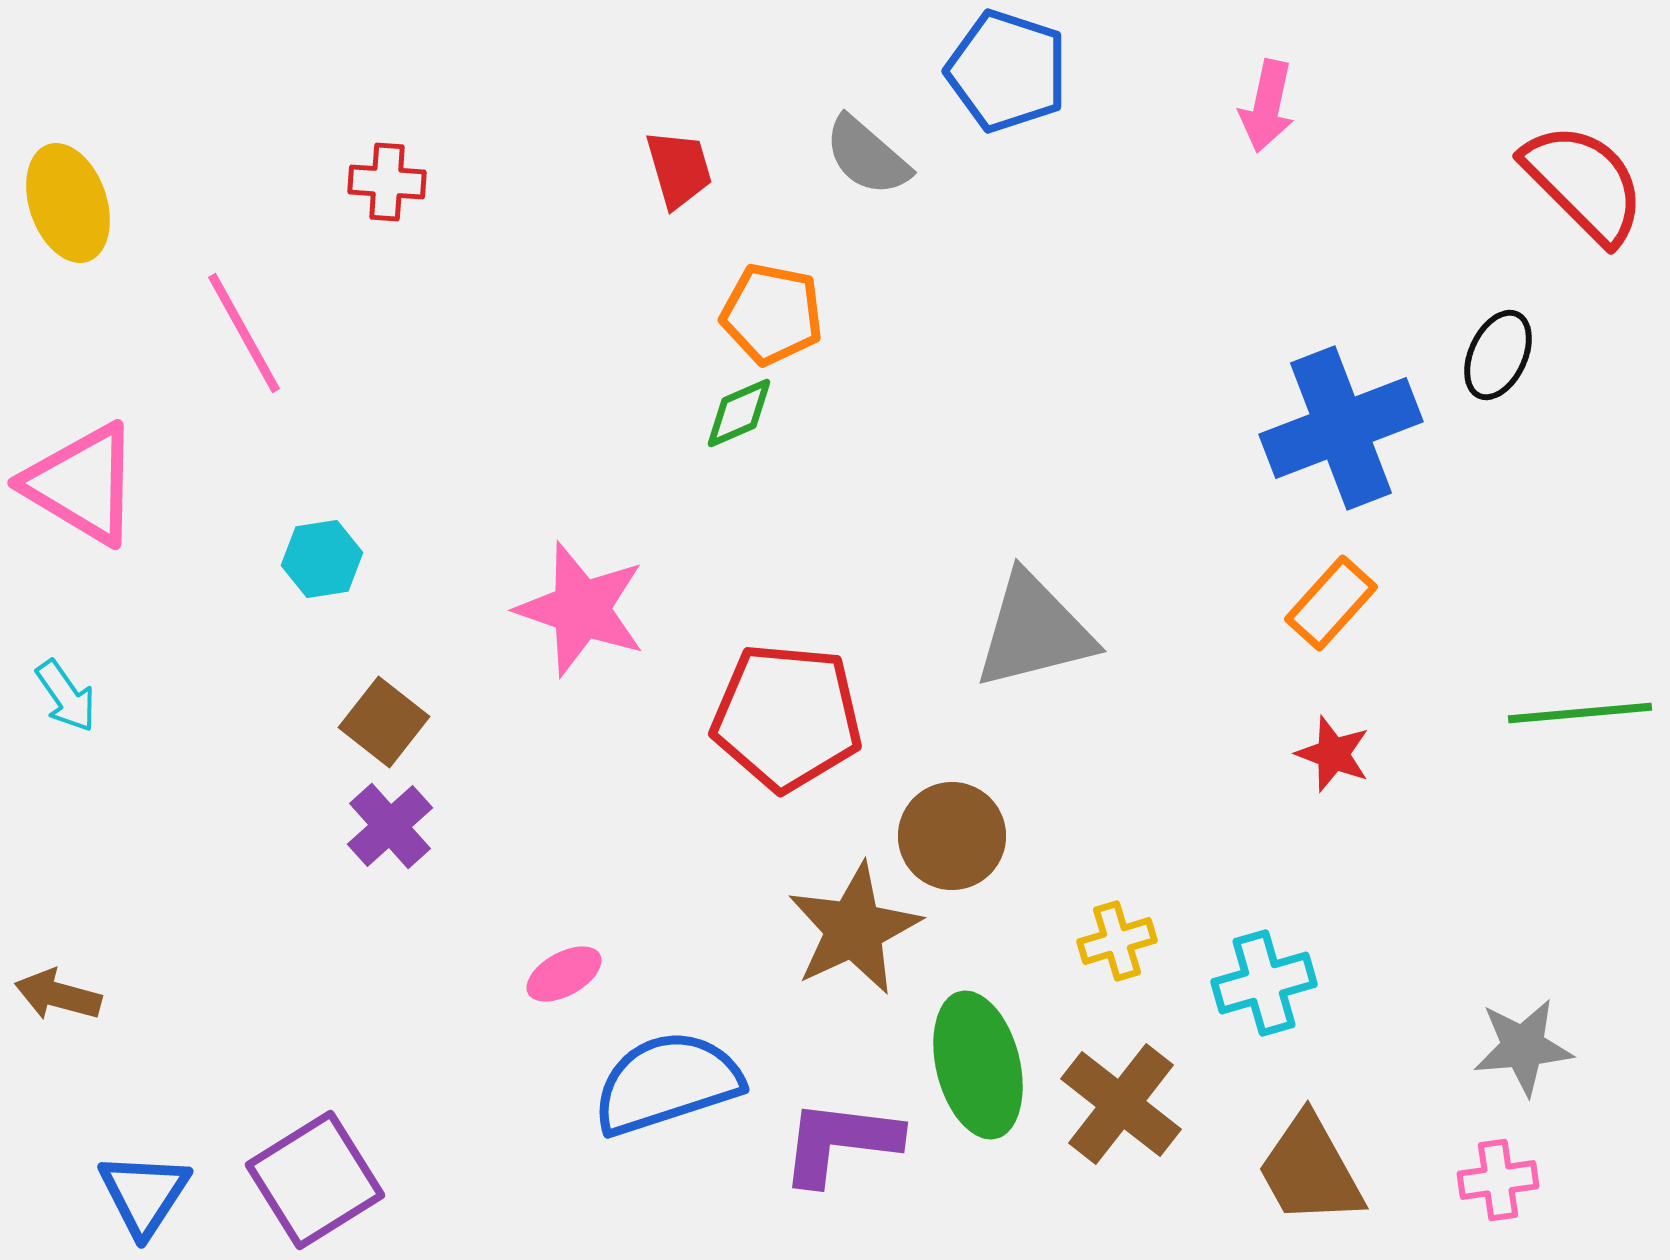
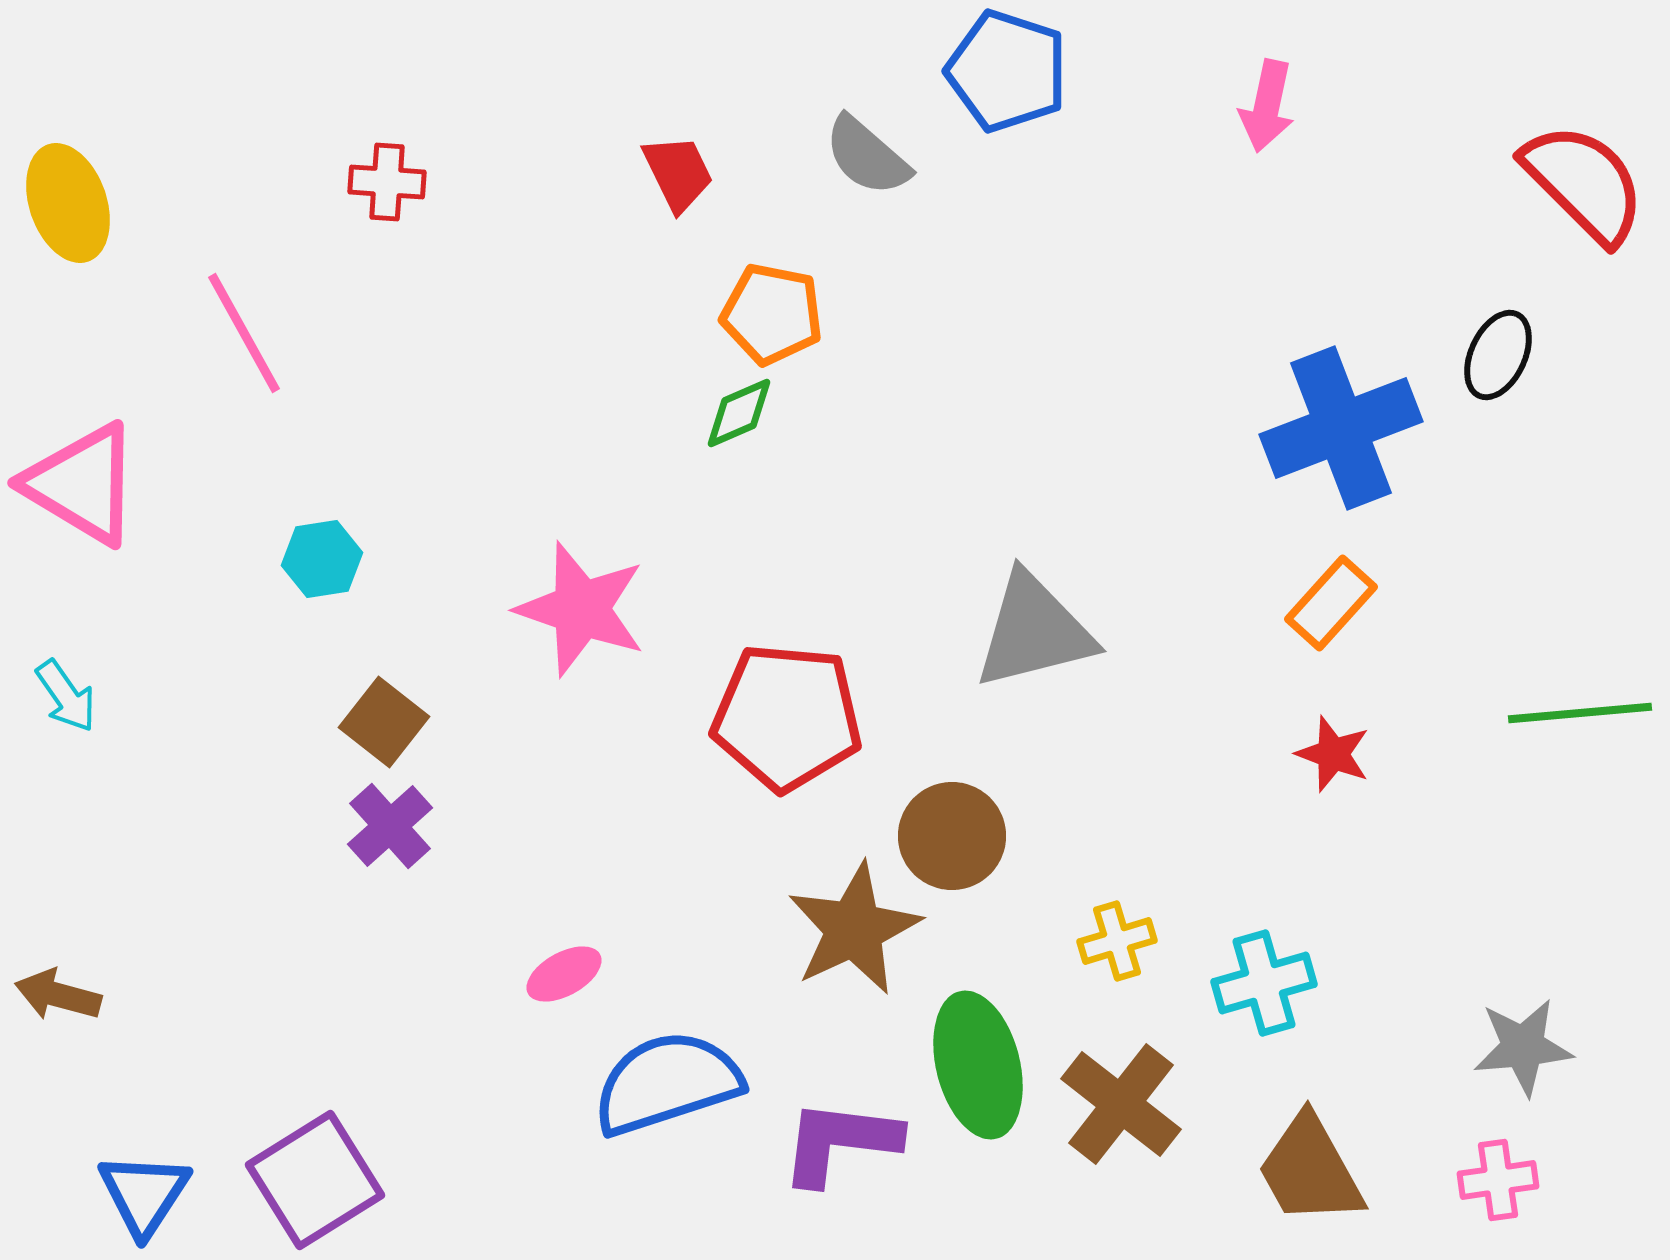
red trapezoid: moved 1 px left, 4 px down; rotated 10 degrees counterclockwise
